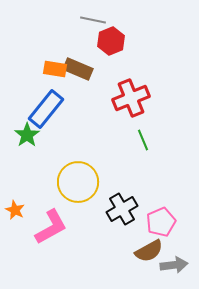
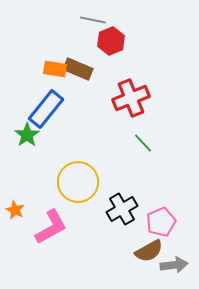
green line: moved 3 px down; rotated 20 degrees counterclockwise
